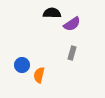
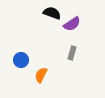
black semicircle: rotated 18 degrees clockwise
blue circle: moved 1 px left, 5 px up
orange semicircle: moved 2 px right; rotated 14 degrees clockwise
